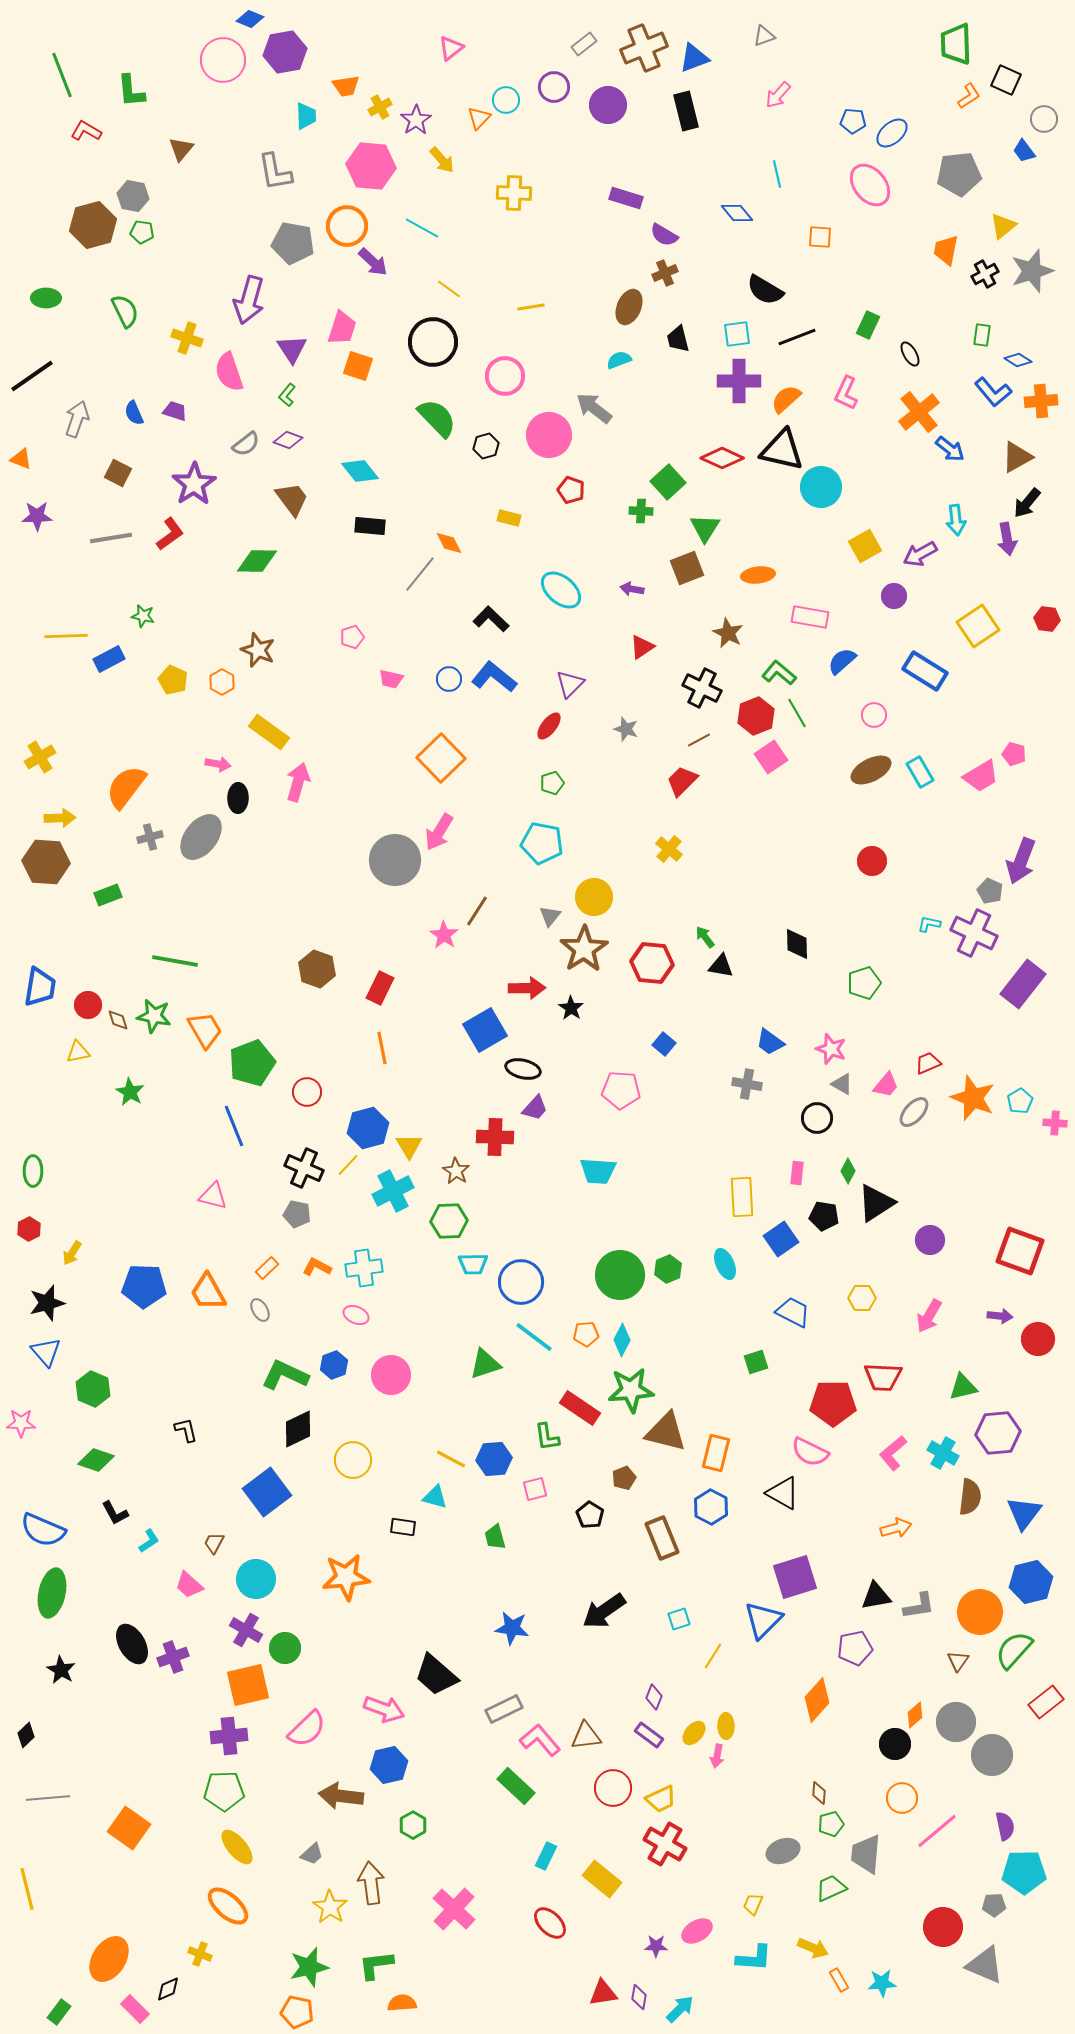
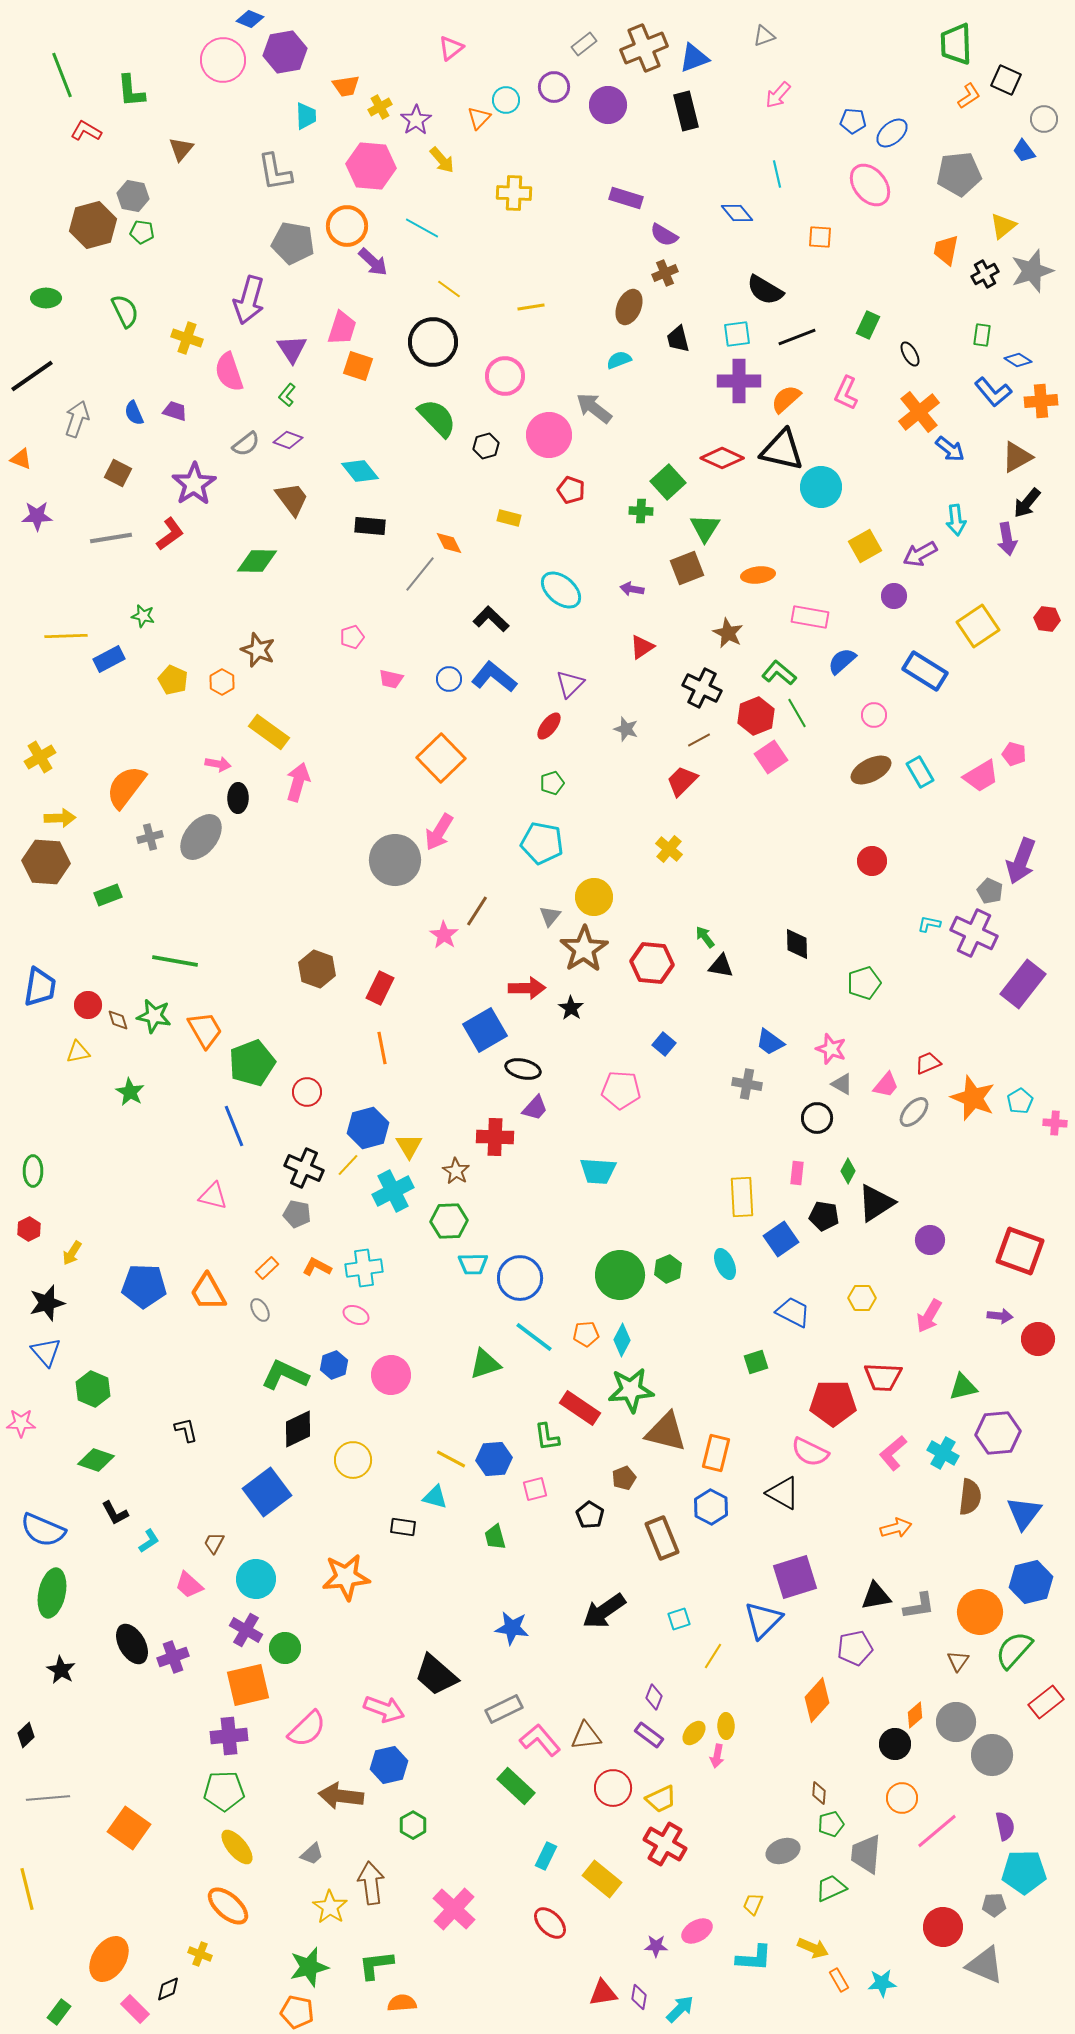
blue circle at (521, 1282): moved 1 px left, 4 px up
